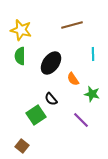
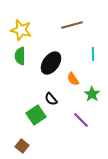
green star: rotated 21 degrees clockwise
